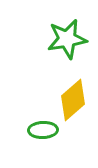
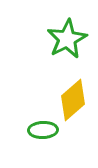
green star: rotated 18 degrees counterclockwise
